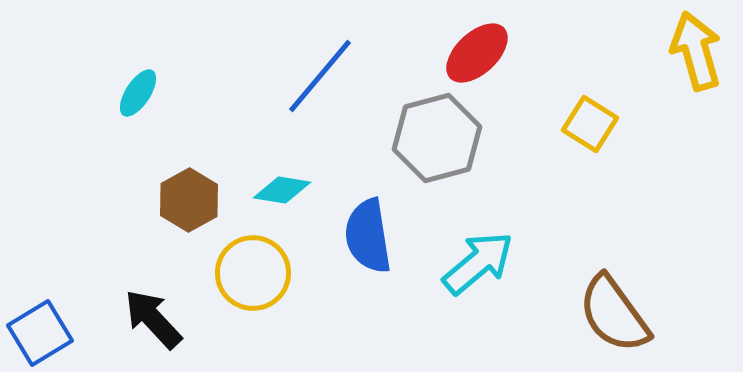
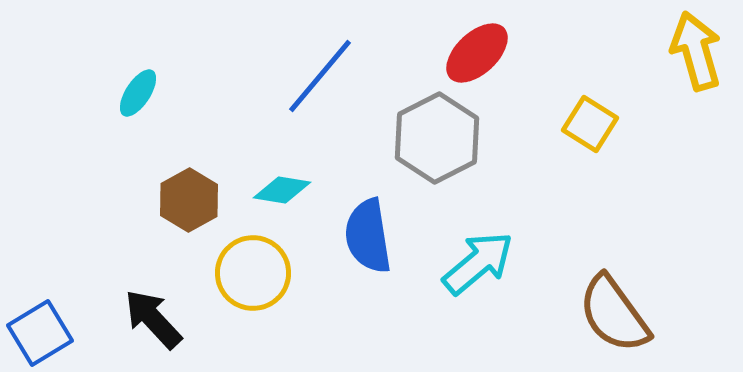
gray hexagon: rotated 12 degrees counterclockwise
